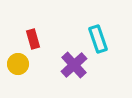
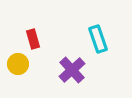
purple cross: moved 2 px left, 5 px down
